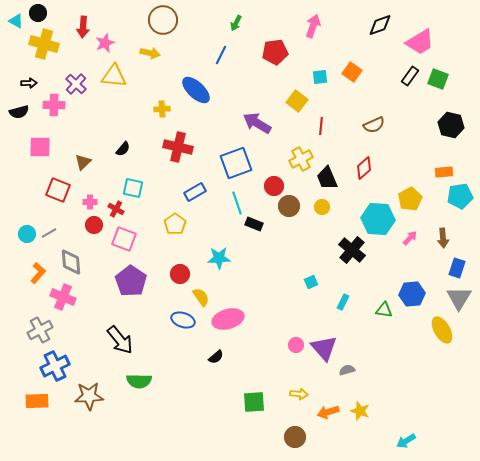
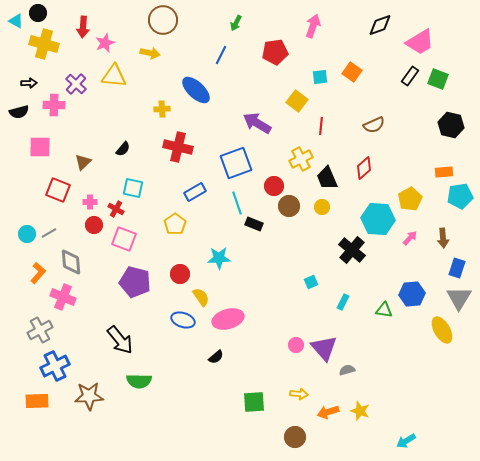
purple pentagon at (131, 281): moved 4 px right, 1 px down; rotated 20 degrees counterclockwise
